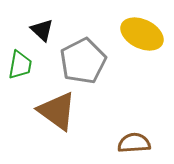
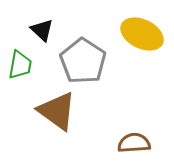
gray pentagon: rotated 12 degrees counterclockwise
